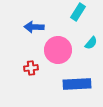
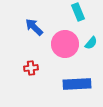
cyan rectangle: rotated 54 degrees counterclockwise
blue arrow: rotated 42 degrees clockwise
pink circle: moved 7 px right, 6 px up
